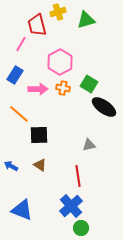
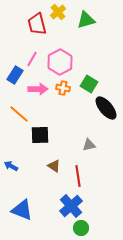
yellow cross: rotated 21 degrees counterclockwise
red trapezoid: moved 1 px up
pink line: moved 11 px right, 15 px down
black ellipse: moved 2 px right, 1 px down; rotated 15 degrees clockwise
black square: moved 1 px right
brown triangle: moved 14 px right, 1 px down
